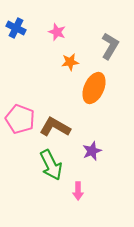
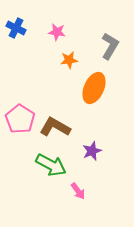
pink star: rotated 12 degrees counterclockwise
orange star: moved 1 px left, 2 px up
pink pentagon: rotated 12 degrees clockwise
green arrow: rotated 36 degrees counterclockwise
pink arrow: rotated 36 degrees counterclockwise
